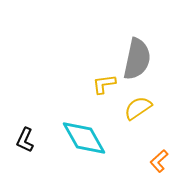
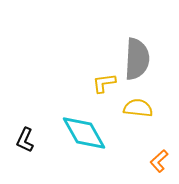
gray semicircle: rotated 9 degrees counterclockwise
yellow L-shape: moved 1 px up
yellow semicircle: rotated 40 degrees clockwise
cyan diamond: moved 5 px up
